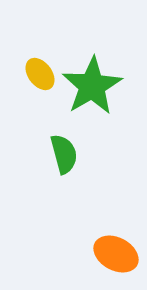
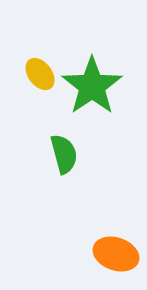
green star: rotated 4 degrees counterclockwise
orange ellipse: rotated 9 degrees counterclockwise
